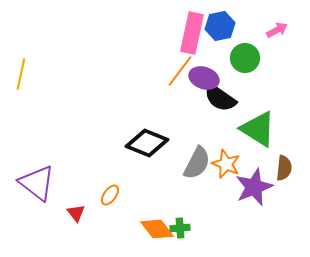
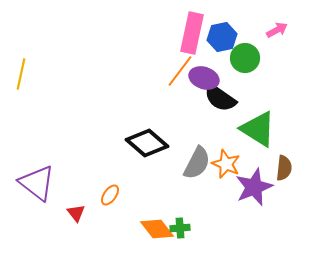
blue hexagon: moved 2 px right, 11 px down
black diamond: rotated 18 degrees clockwise
